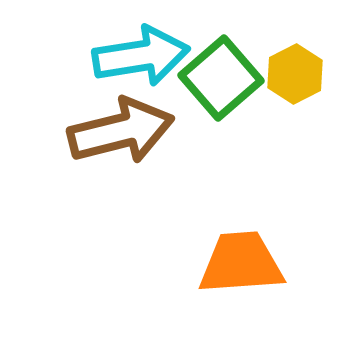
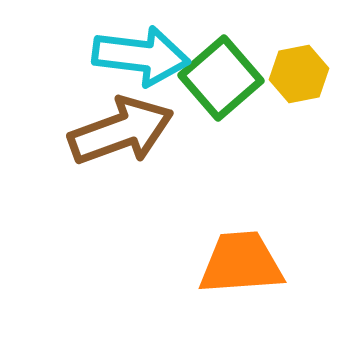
cyan arrow: rotated 16 degrees clockwise
yellow hexagon: moved 4 px right; rotated 16 degrees clockwise
brown arrow: rotated 6 degrees counterclockwise
